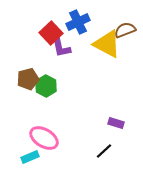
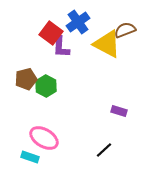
blue cross: rotated 10 degrees counterclockwise
red square: rotated 10 degrees counterclockwise
purple L-shape: rotated 15 degrees clockwise
brown pentagon: moved 2 px left
purple rectangle: moved 3 px right, 12 px up
black line: moved 1 px up
cyan rectangle: rotated 42 degrees clockwise
